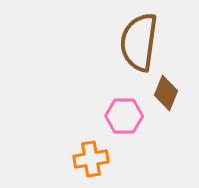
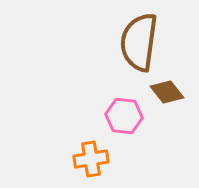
brown diamond: moved 1 px right, 1 px up; rotated 60 degrees counterclockwise
pink hexagon: rotated 6 degrees clockwise
